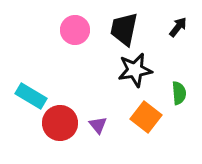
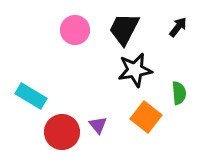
black trapezoid: rotated 15 degrees clockwise
red circle: moved 2 px right, 9 px down
